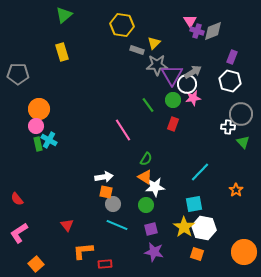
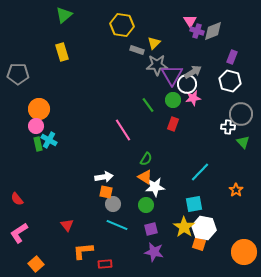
orange square at (197, 254): moved 2 px right, 10 px up
